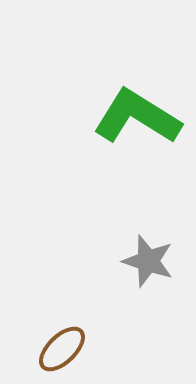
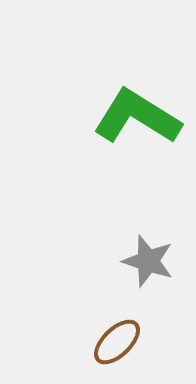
brown ellipse: moved 55 px right, 7 px up
